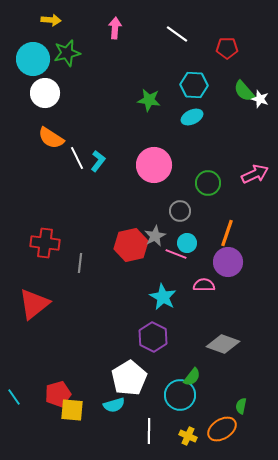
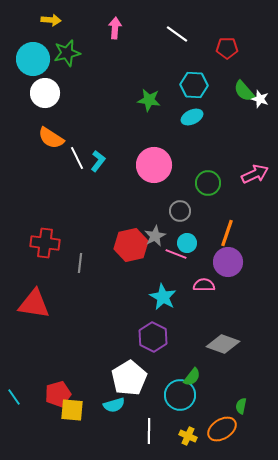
red triangle at (34, 304): rotated 48 degrees clockwise
